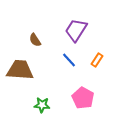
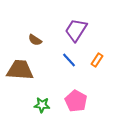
brown semicircle: rotated 24 degrees counterclockwise
pink pentagon: moved 7 px left, 3 px down
